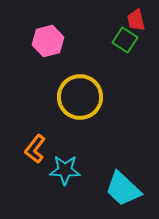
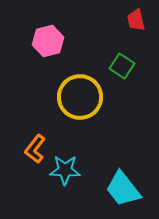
green square: moved 3 px left, 26 px down
cyan trapezoid: rotated 9 degrees clockwise
